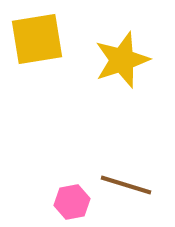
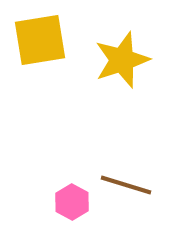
yellow square: moved 3 px right, 1 px down
pink hexagon: rotated 20 degrees counterclockwise
